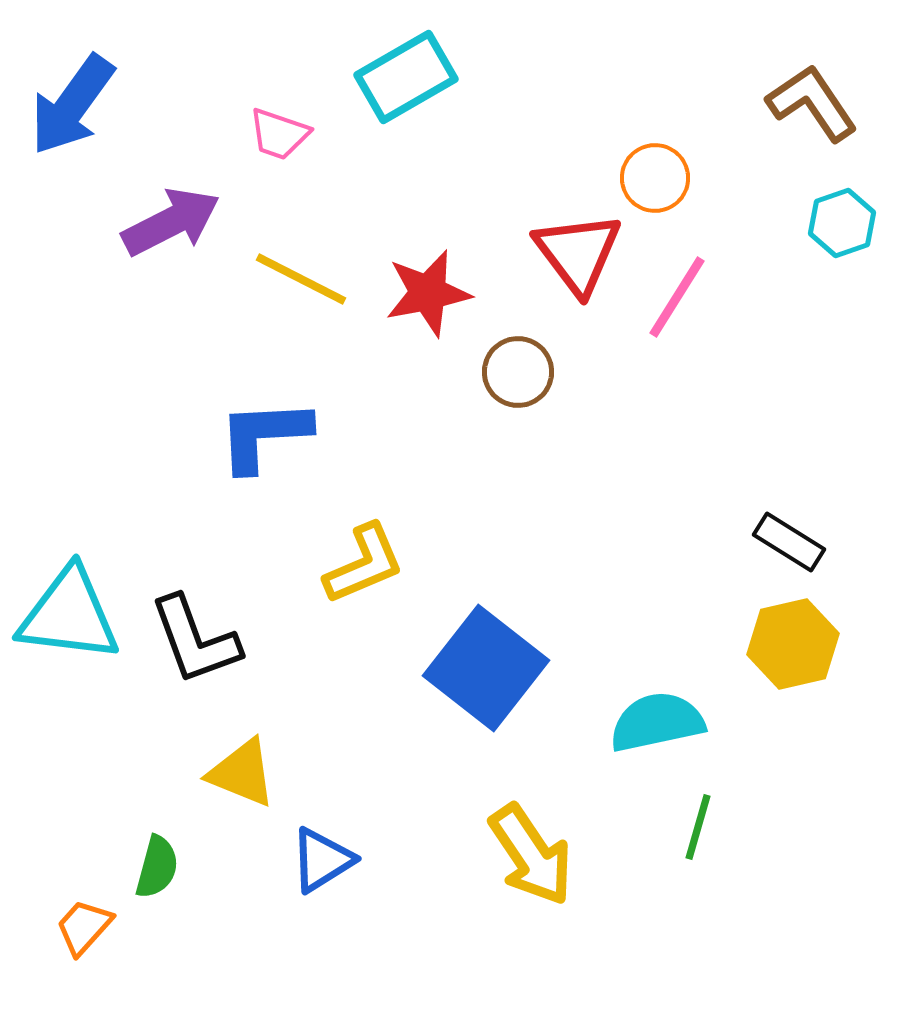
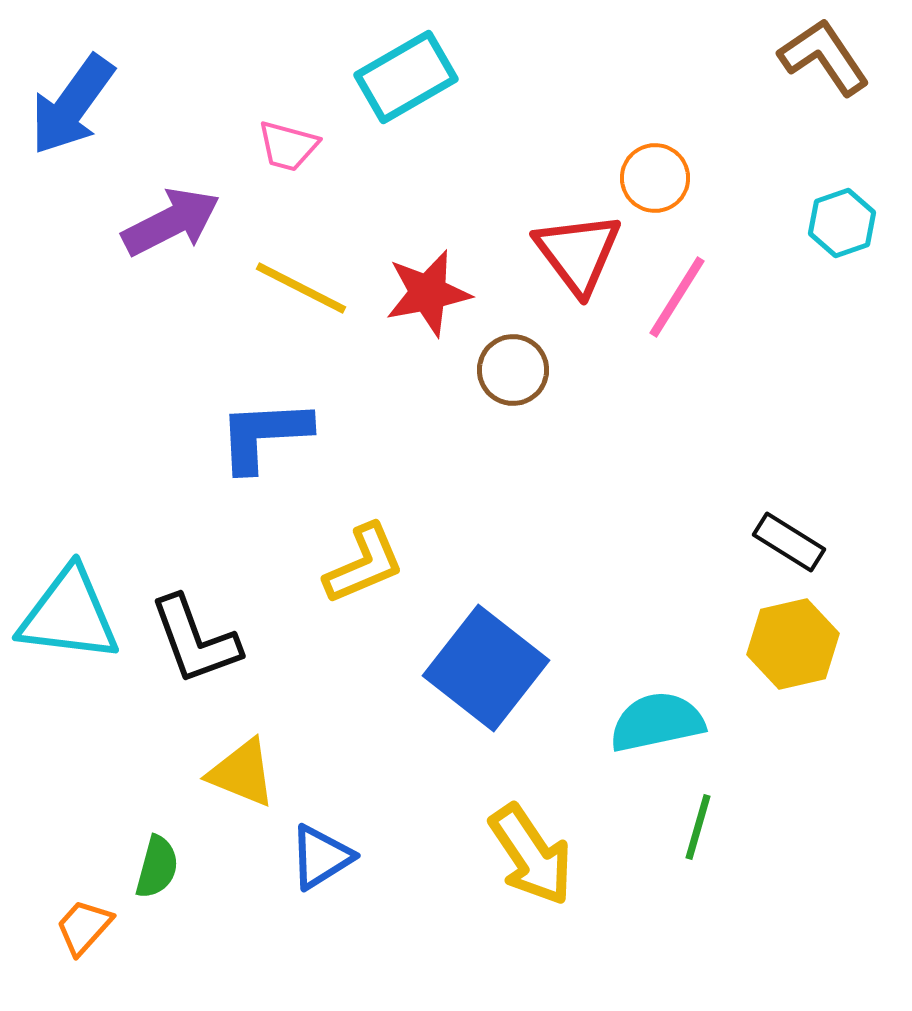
brown L-shape: moved 12 px right, 46 px up
pink trapezoid: moved 9 px right, 12 px down; rotated 4 degrees counterclockwise
yellow line: moved 9 px down
brown circle: moved 5 px left, 2 px up
blue triangle: moved 1 px left, 3 px up
